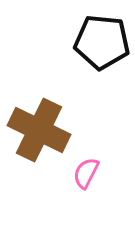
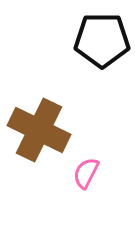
black pentagon: moved 2 px up; rotated 6 degrees counterclockwise
